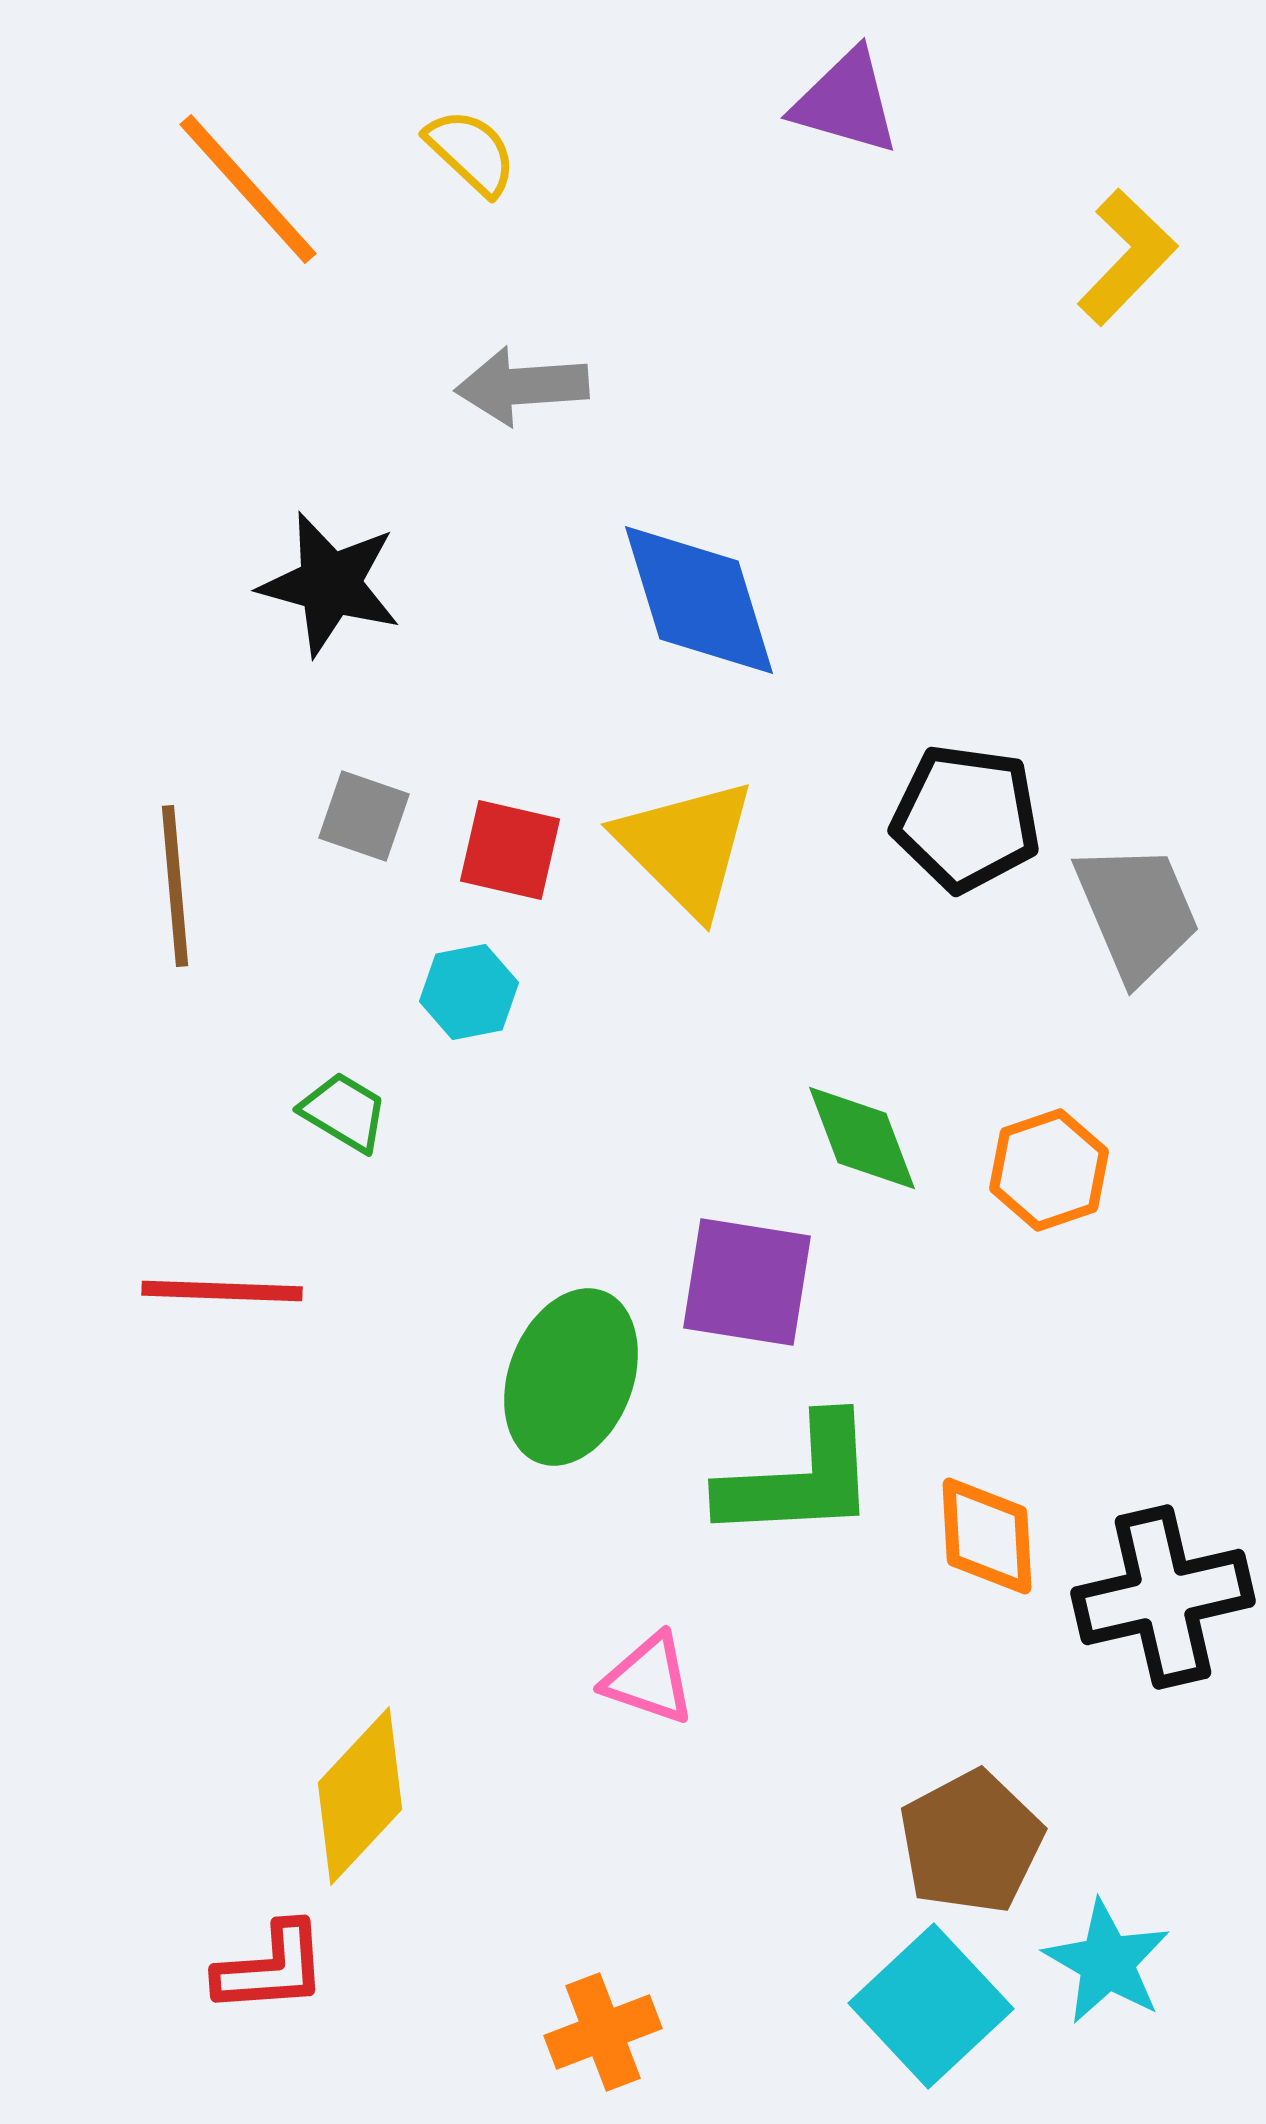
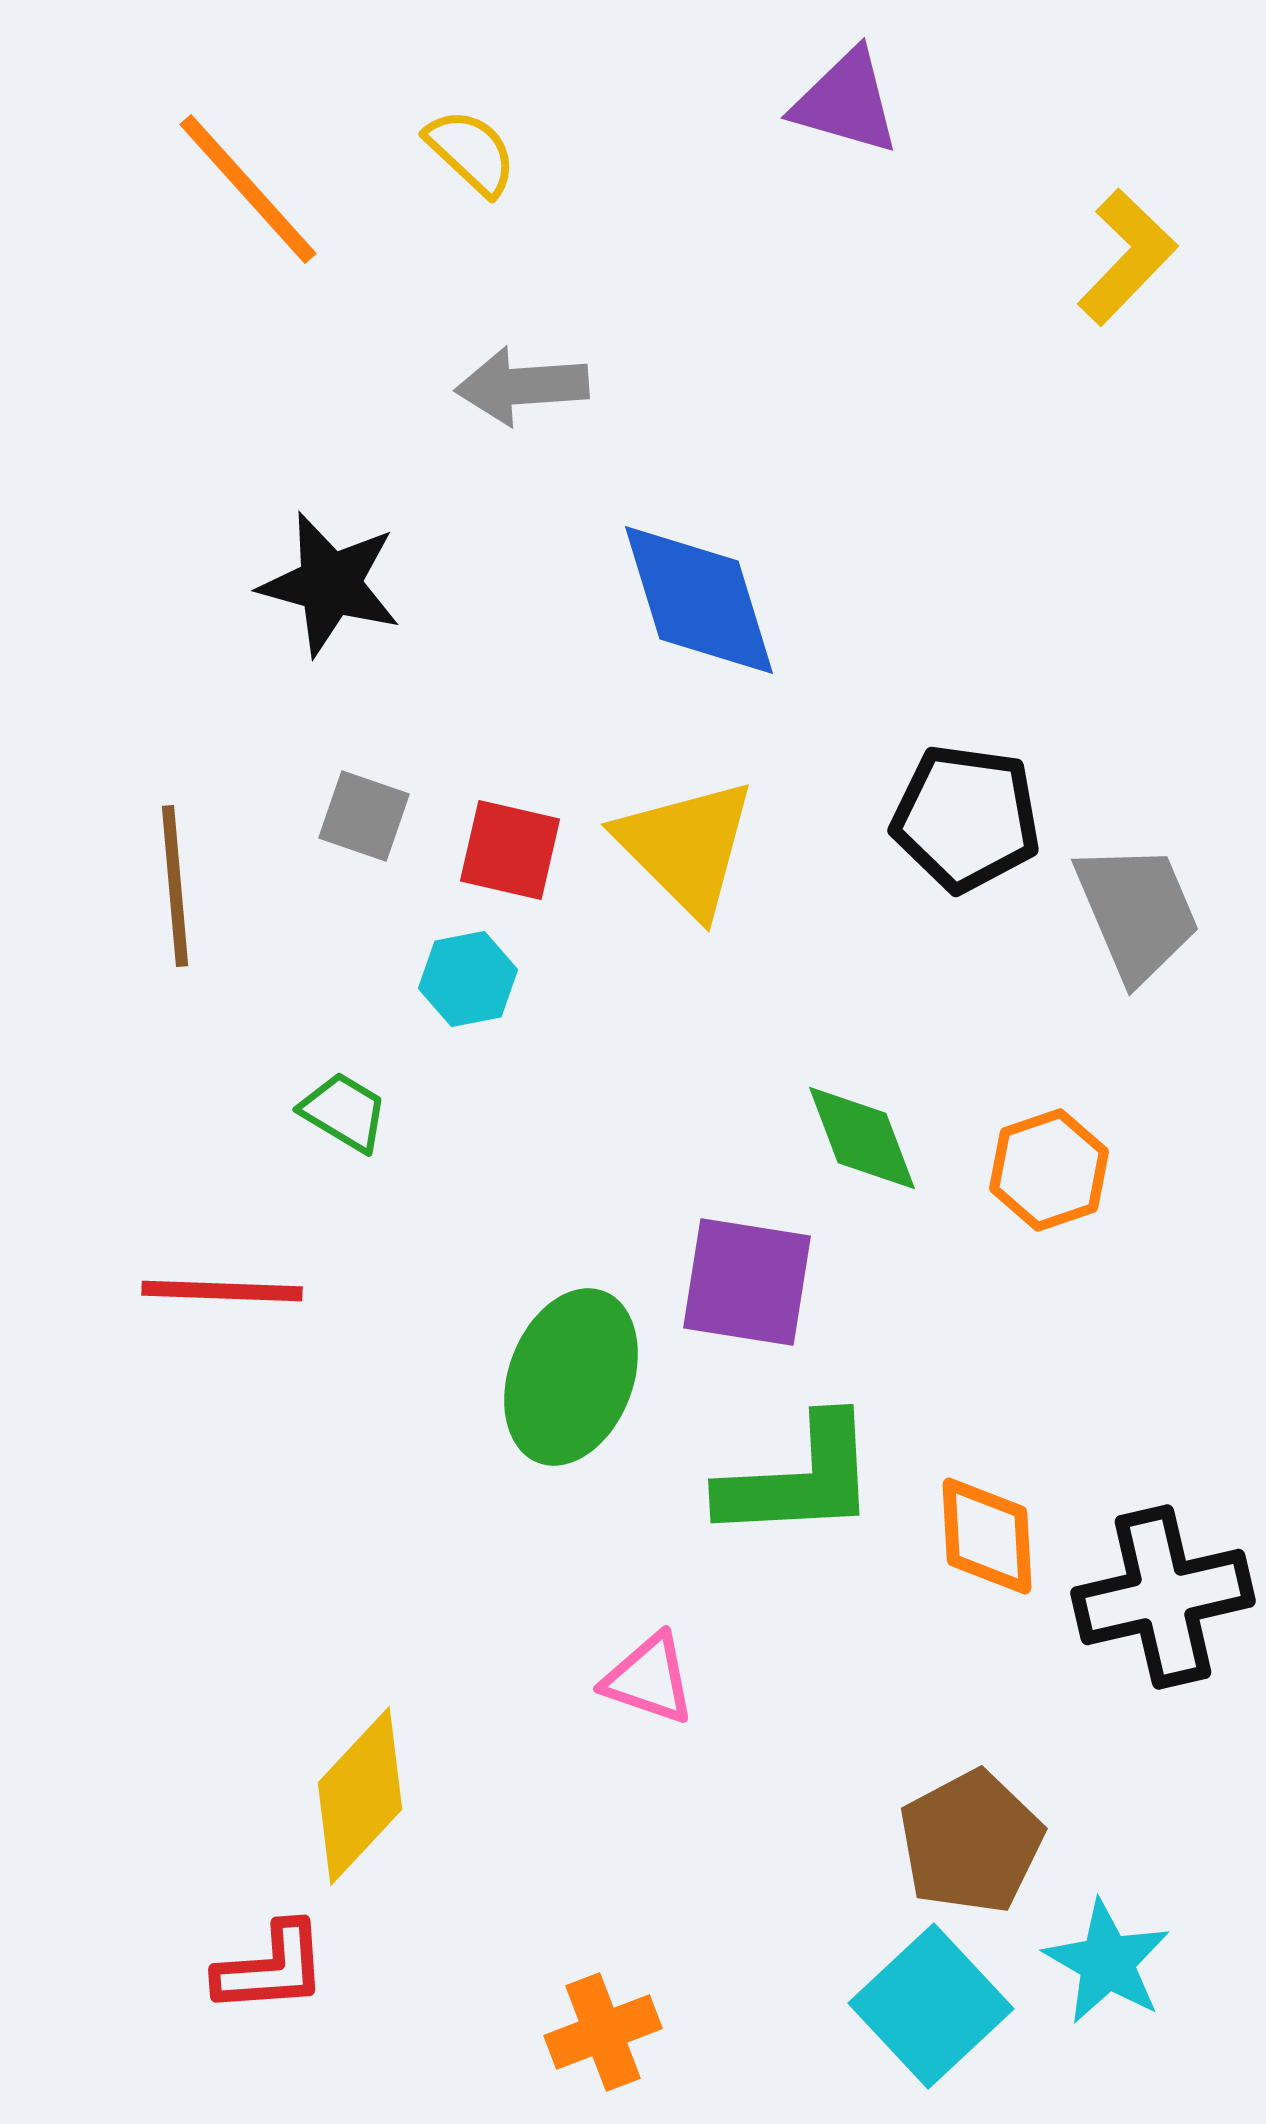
cyan hexagon: moved 1 px left, 13 px up
